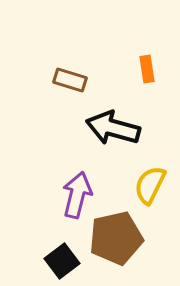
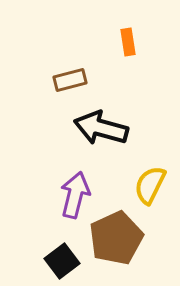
orange rectangle: moved 19 px left, 27 px up
brown rectangle: rotated 32 degrees counterclockwise
black arrow: moved 12 px left
purple arrow: moved 2 px left
brown pentagon: rotated 12 degrees counterclockwise
